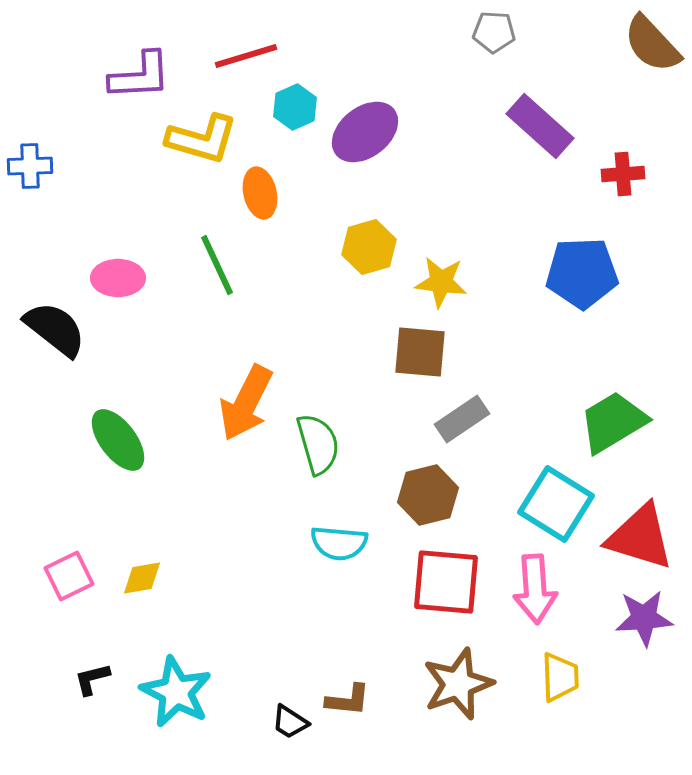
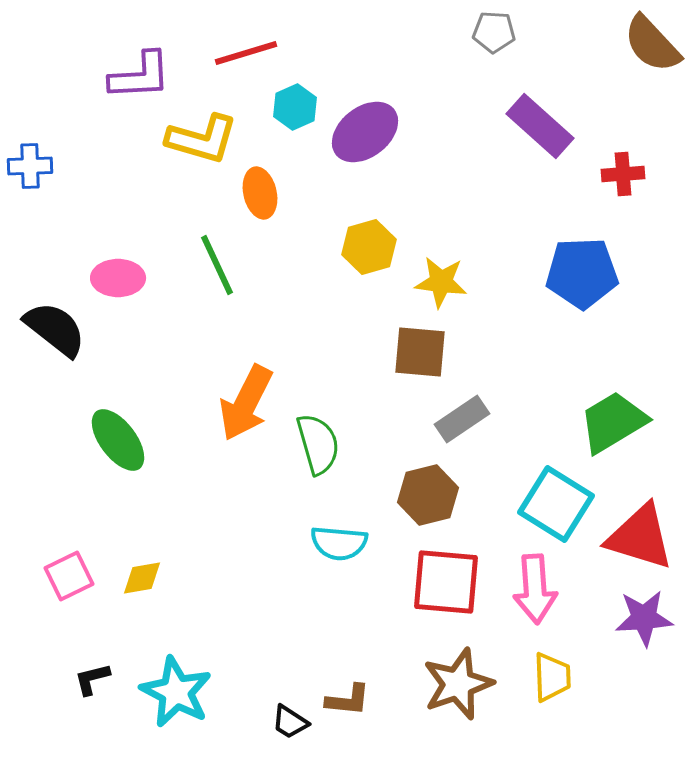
red line: moved 3 px up
yellow trapezoid: moved 8 px left
